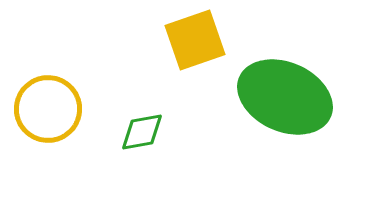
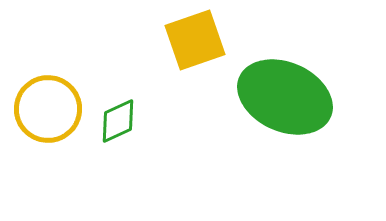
green diamond: moved 24 px left, 11 px up; rotated 15 degrees counterclockwise
